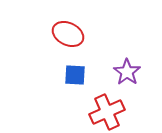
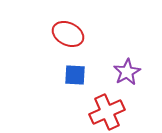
purple star: rotated 8 degrees clockwise
